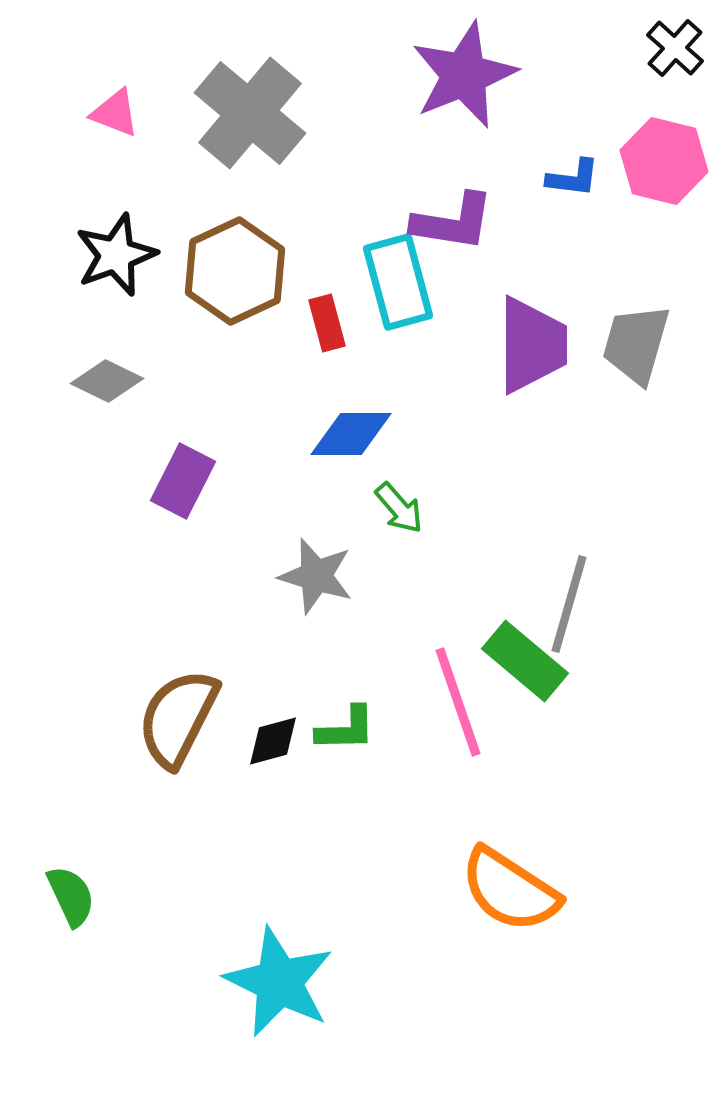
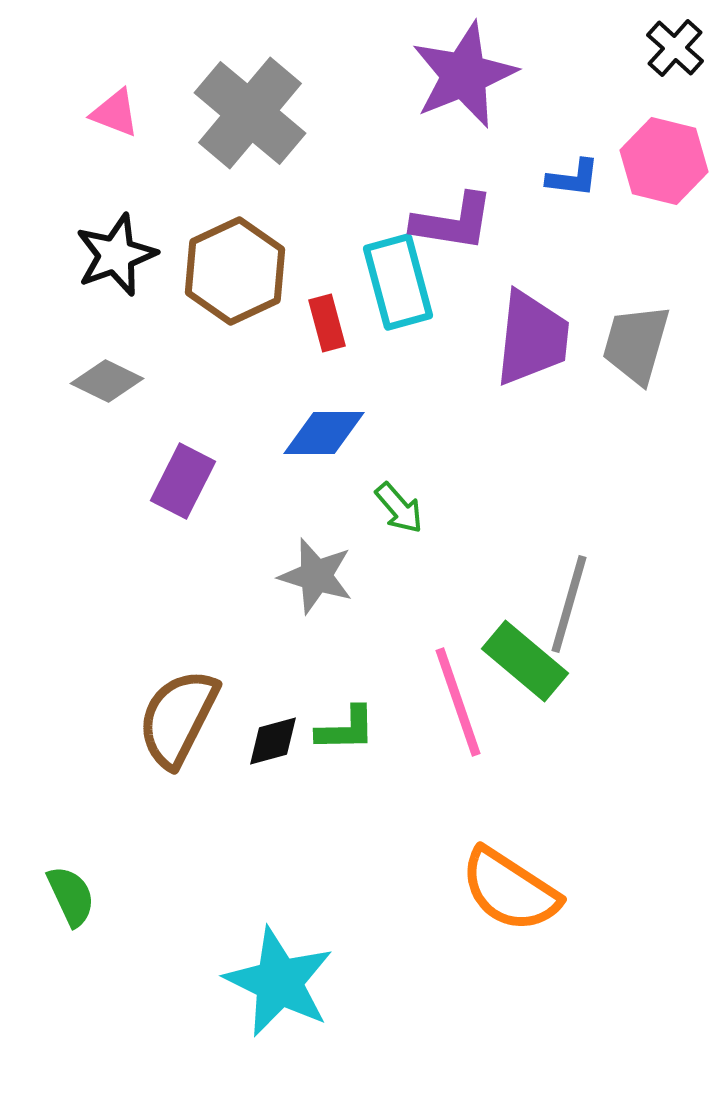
purple trapezoid: moved 7 px up; rotated 6 degrees clockwise
blue diamond: moved 27 px left, 1 px up
